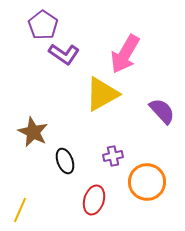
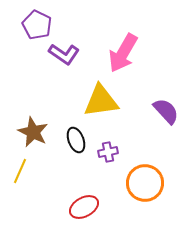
purple pentagon: moved 6 px left; rotated 8 degrees counterclockwise
pink arrow: moved 2 px left, 1 px up
yellow triangle: moved 1 px left, 7 px down; rotated 21 degrees clockwise
purple semicircle: moved 4 px right
purple cross: moved 5 px left, 4 px up
black ellipse: moved 11 px right, 21 px up
orange circle: moved 2 px left, 1 px down
red ellipse: moved 10 px left, 7 px down; rotated 44 degrees clockwise
yellow line: moved 39 px up
